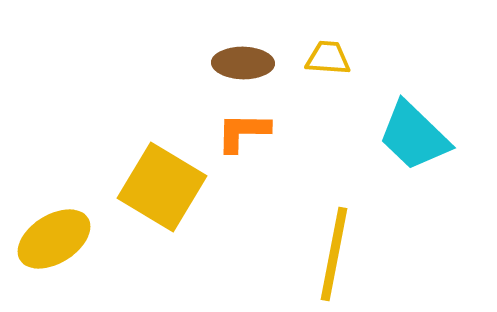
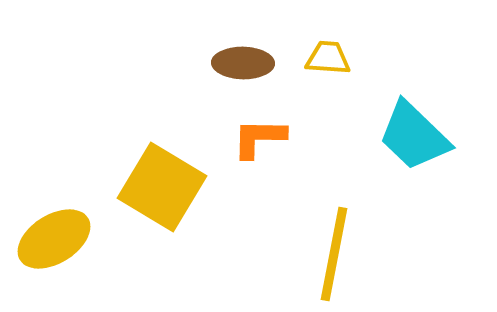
orange L-shape: moved 16 px right, 6 px down
